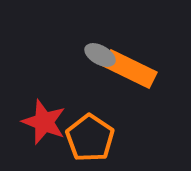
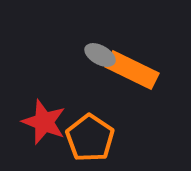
orange rectangle: moved 2 px right, 1 px down
